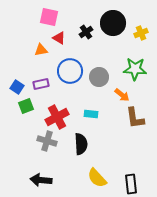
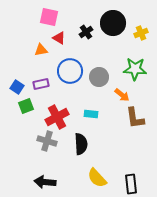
black arrow: moved 4 px right, 2 px down
